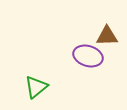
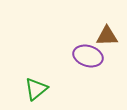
green triangle: moved 2 px down
